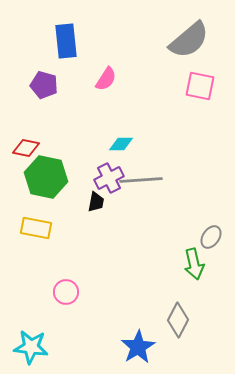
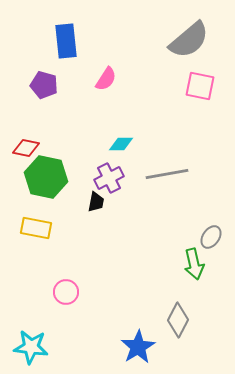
gray line: moved 26 px right, 6 px up; rotated 6 degrees counterclockwise
